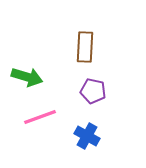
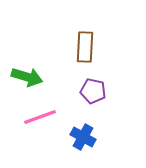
blue cross: moved 4 px left, 1 px down
